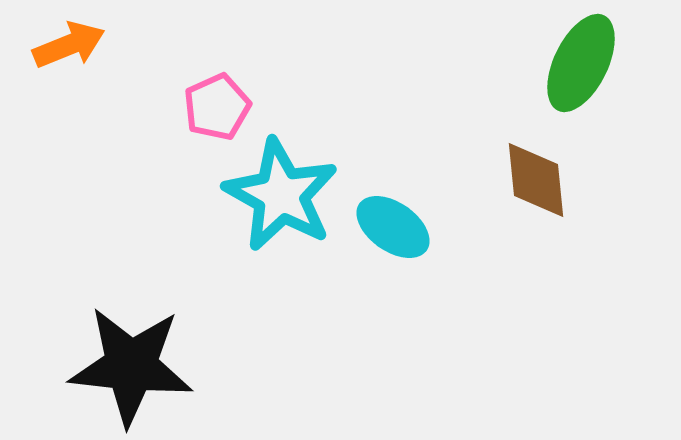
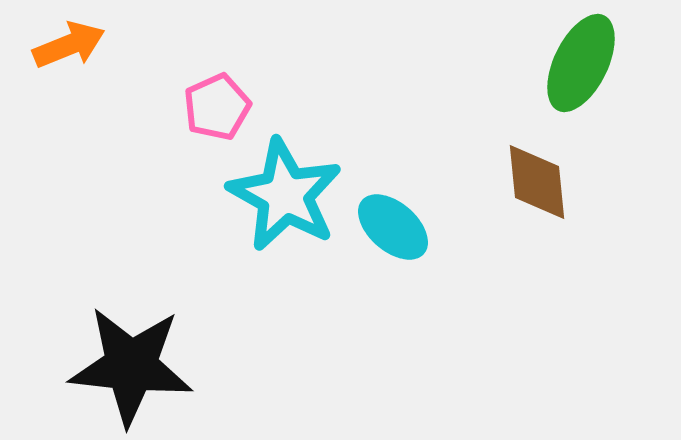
brown diamond: moved 1 px right, 2 px down
cyan star: moved 4 px right
cyan ellipse: rotated 6 degrees clockwise
